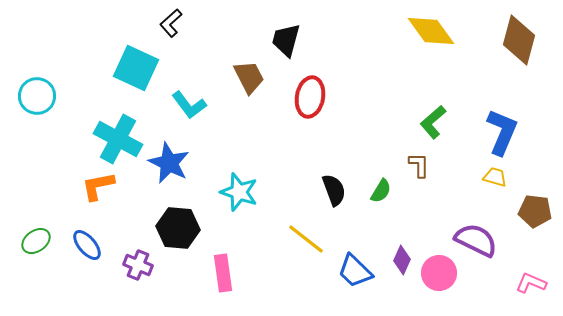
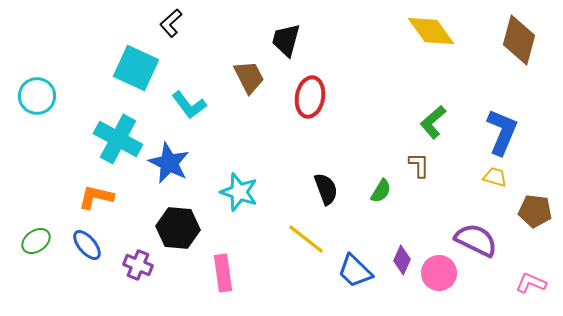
orange L-shape: moved 2 px left, 11 px down; rotated 24 degrees clockwise
black semicircle: moved 8 px left, 1 px up
